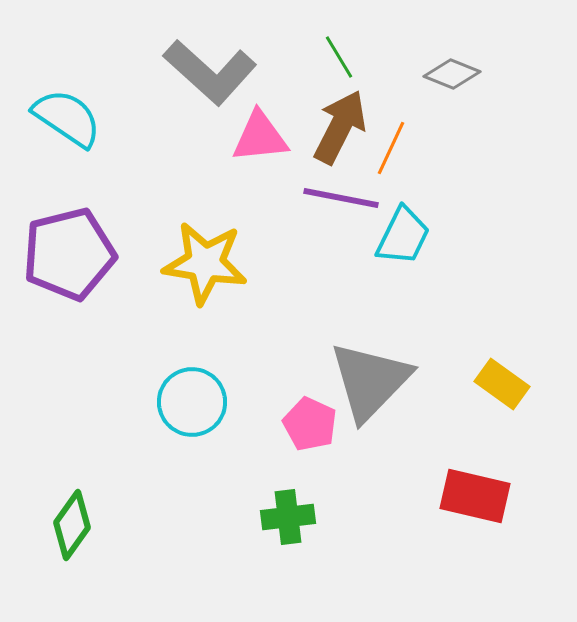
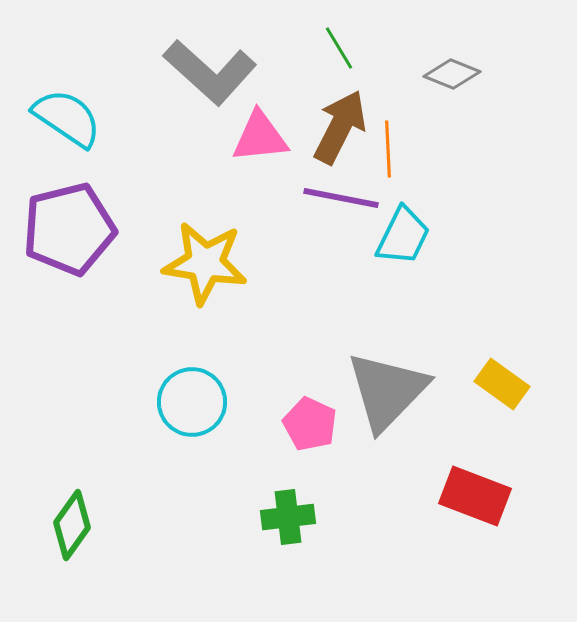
green line: moved 9 px up
orange line: moved 3 px left, 1 px down; rotated 28 degrees counterclockwise
purple pentagon: moved 25 px up
gray triangle: moved 17 px right, 10 px down
red rectangle: rotated 8 degrees clockwise
